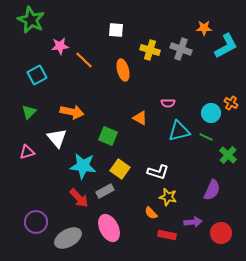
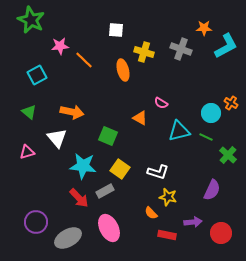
yellow cross: moved 6 px left, 2 px down
pink semicircle: moved 7 px left; rotated 32 degrees clockwise
green triangle: rotated 35 degrees counterclockwise
